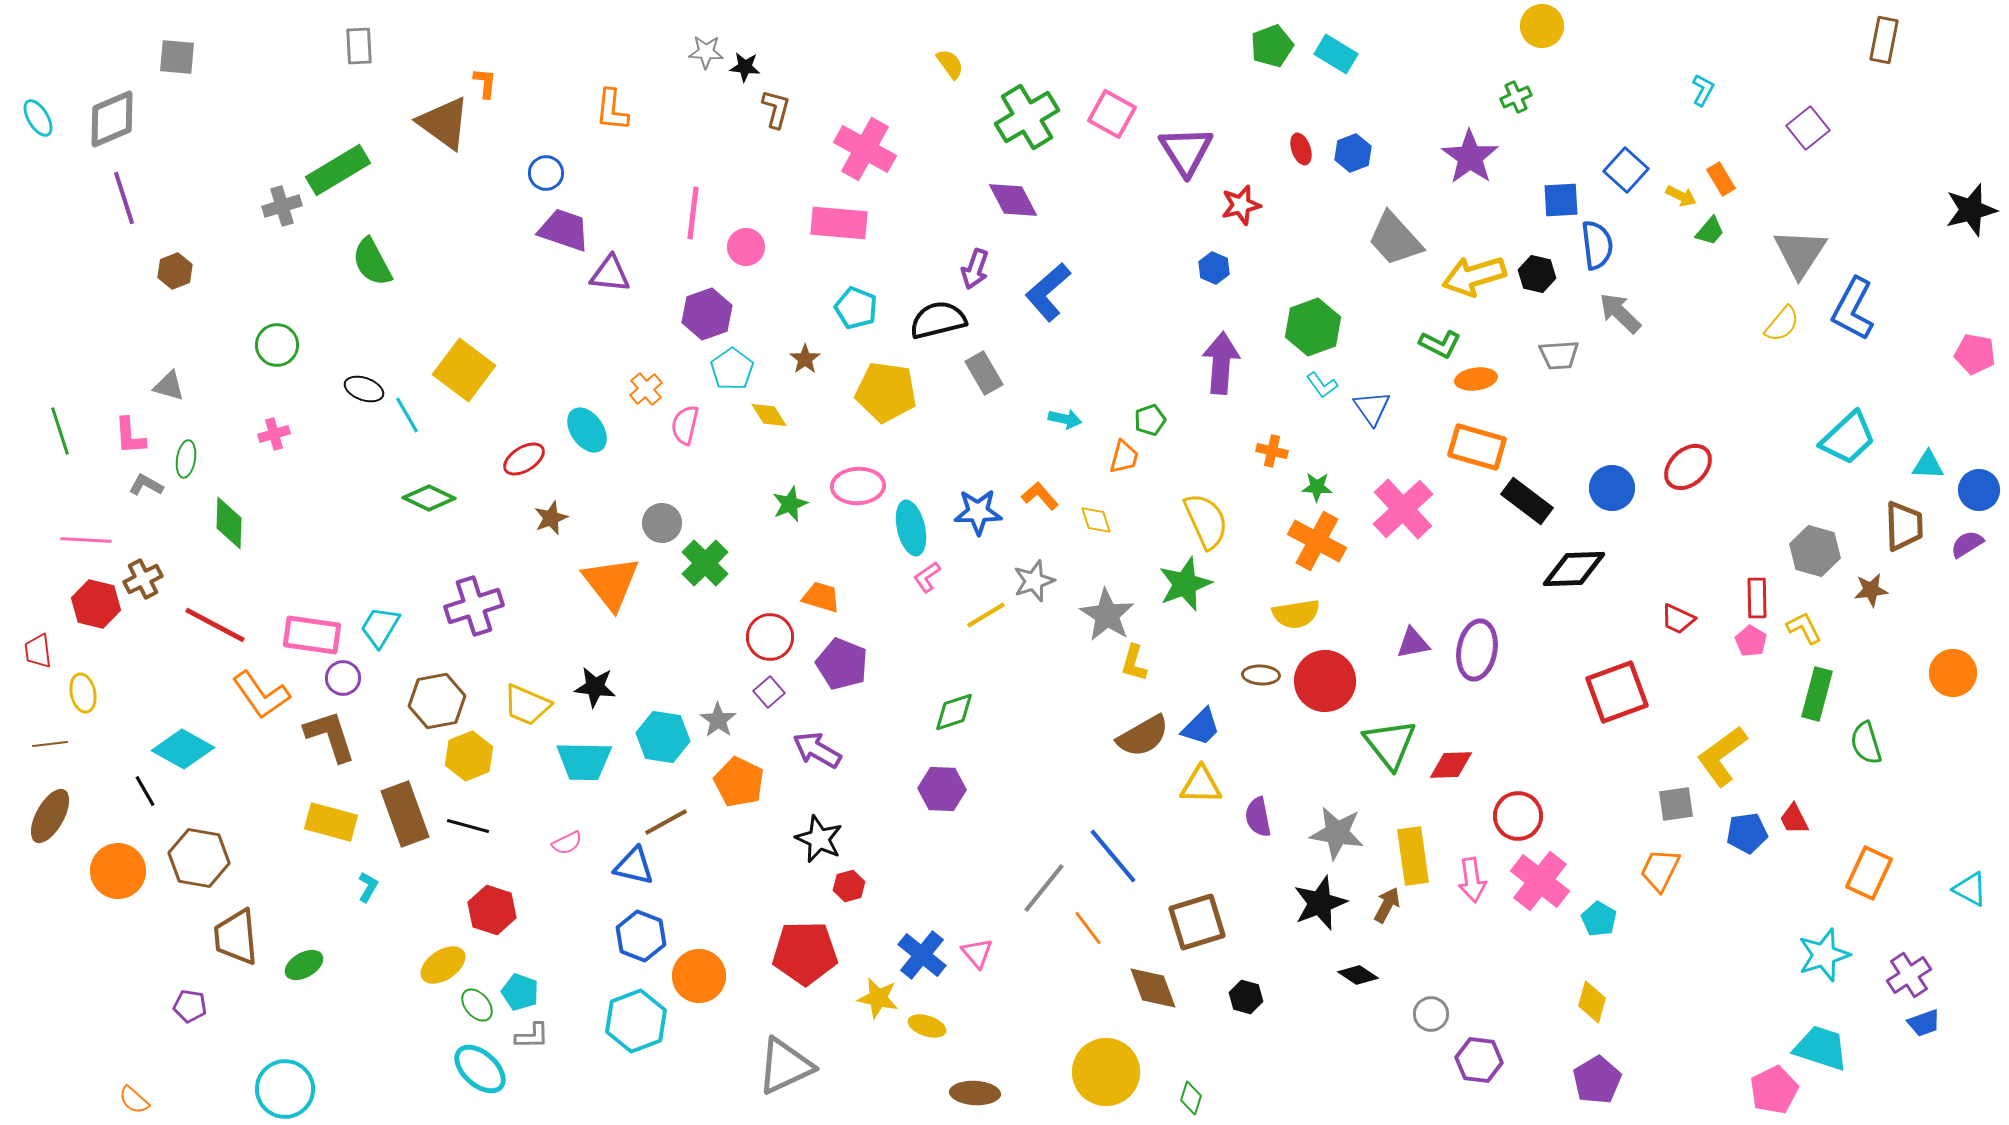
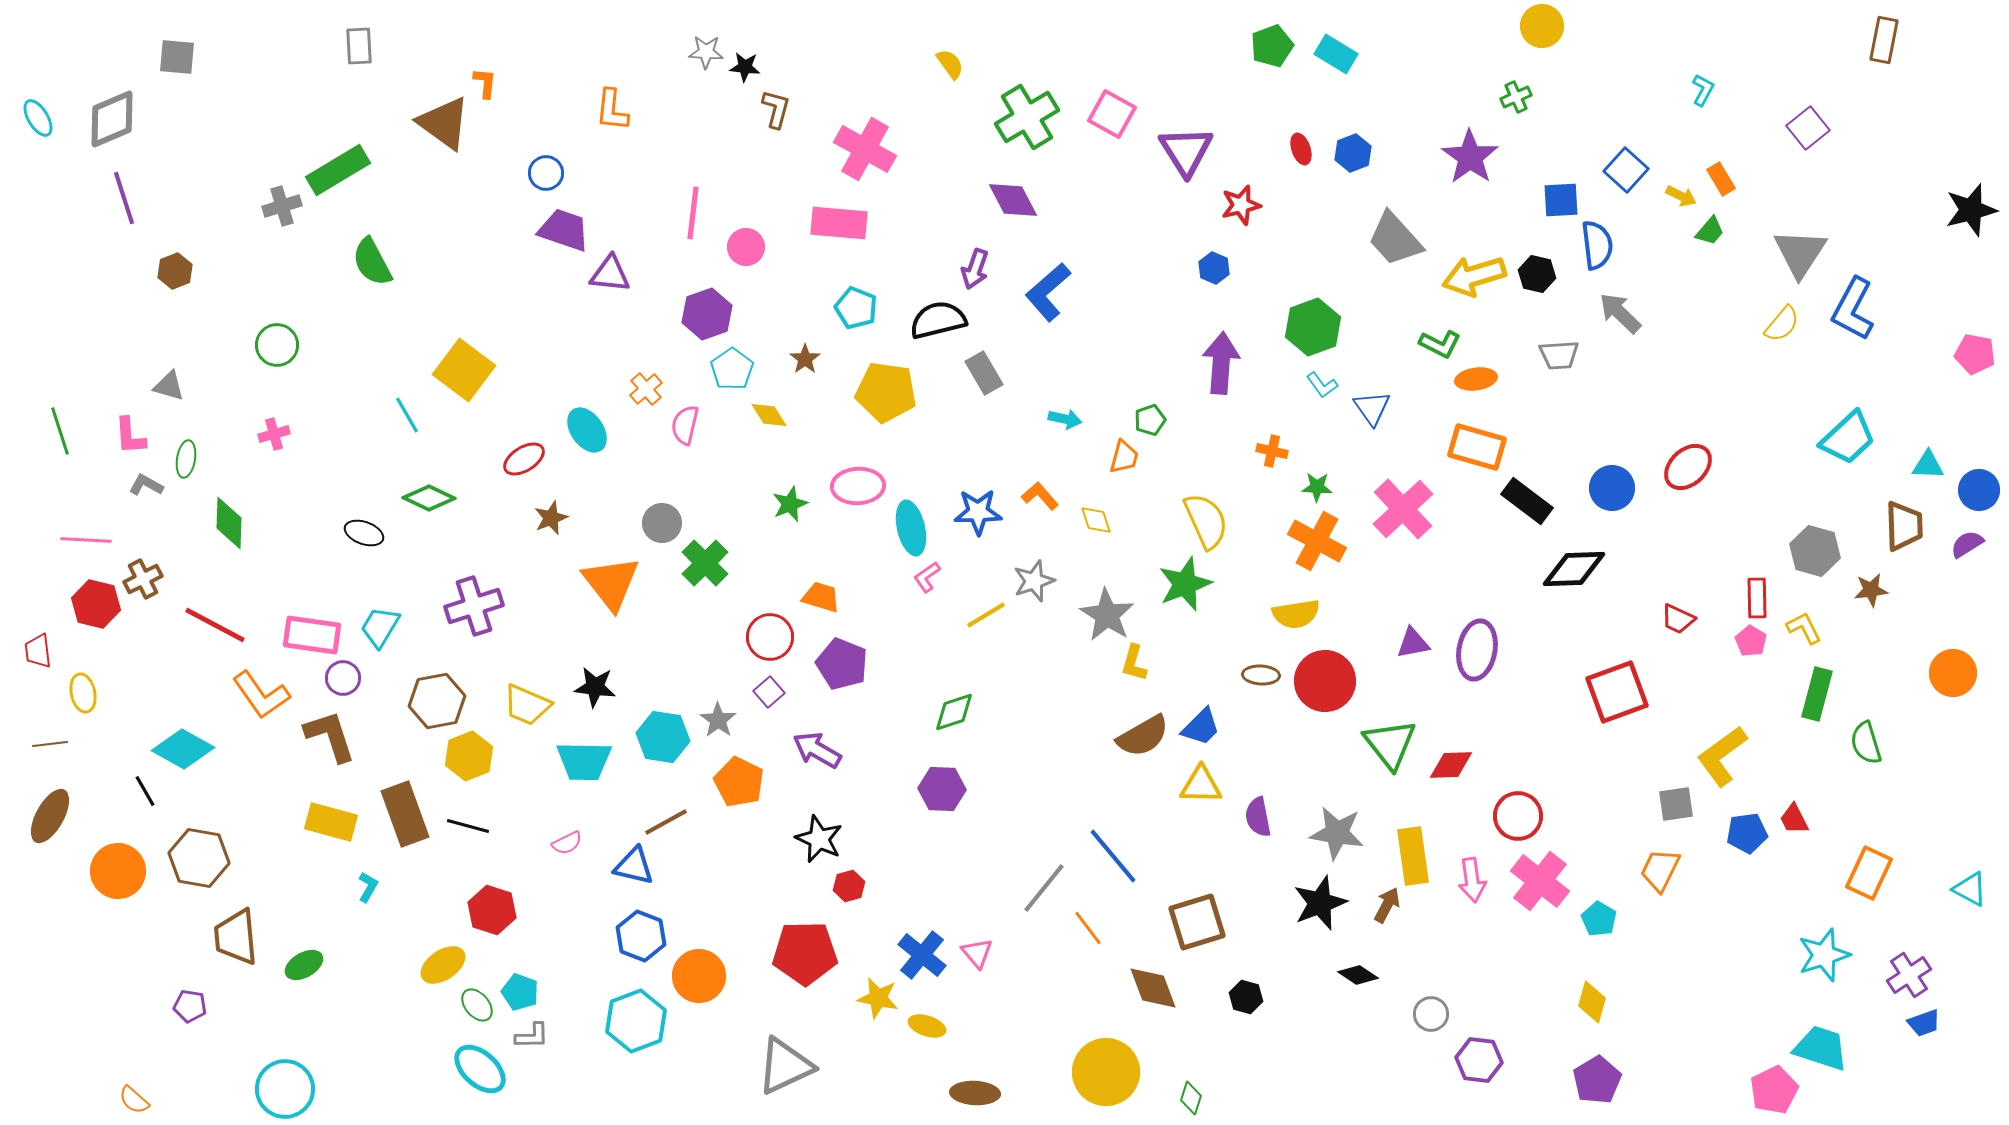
black ellipse at (364, 389): moved 144 px down
